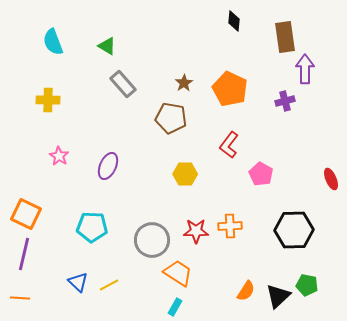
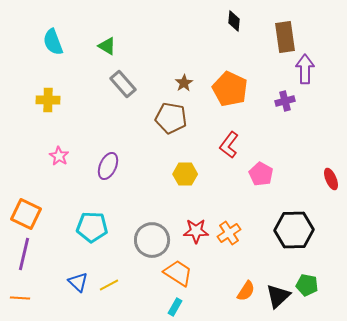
orange cross: moved 1 px left, 7 px down; rotated 30 degrees counterclockwise
